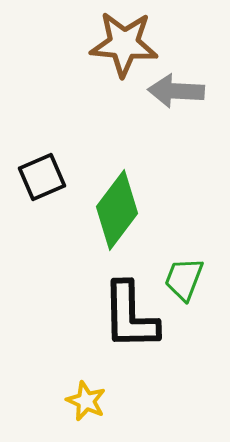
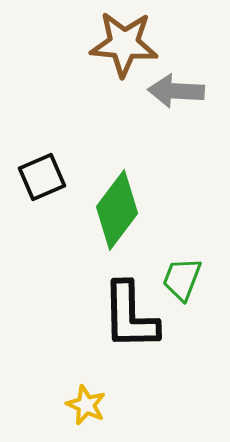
green trapezoid: moved 2 px left
yellow star: moved 4 px down
